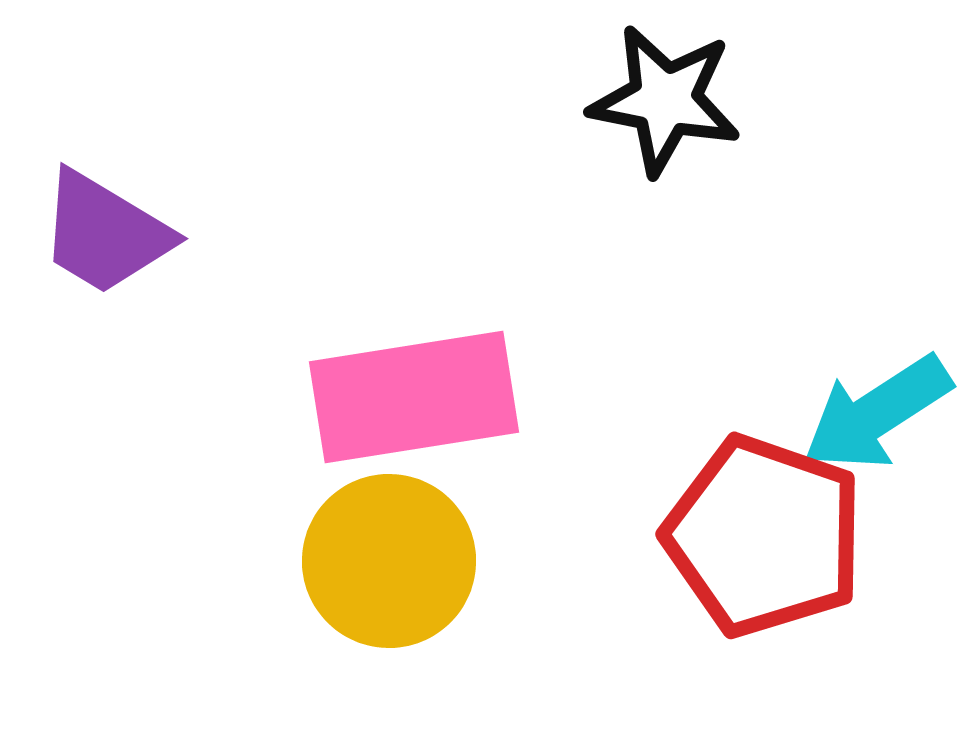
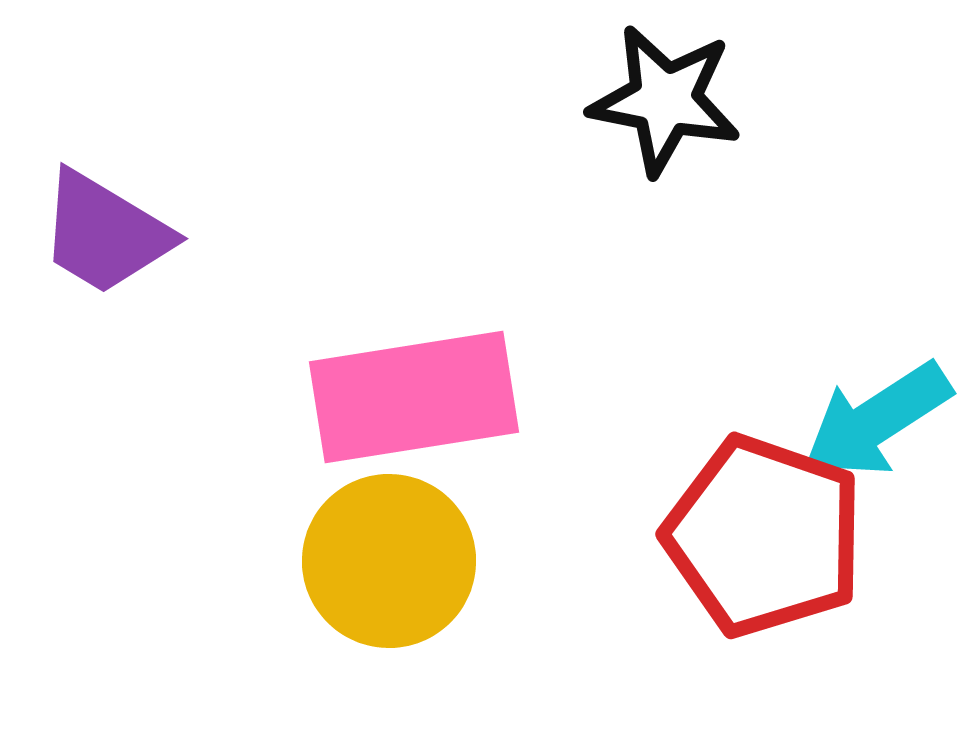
cyan arrow: moved 7 px down
